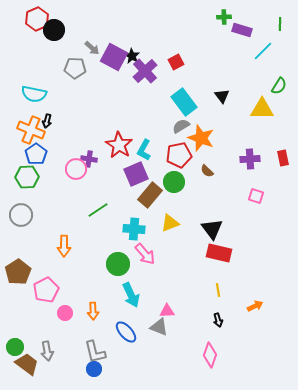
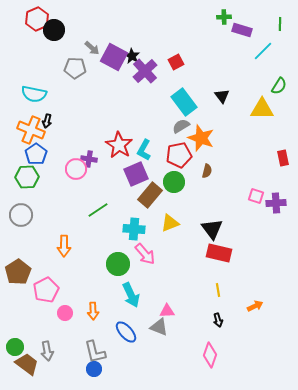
purple cross at (250, 159): moved 26 px right, 44 px down
brown semicircle at (207, 171): rotated 120 degrees counterclockwise
